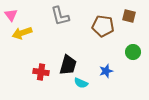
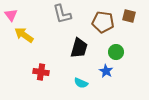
gray L-shape: moved 2 px right, 2 px up
brown pentagon: moved 4 px up
yellow arrow: moved 2 px right, 2 px down; rotated 54 degrees clockwise
green circle: moved 17 px left
black trapezoid: moved 11 px right, 17 px up
blue star: rotated 24 degrees counterclockwise
